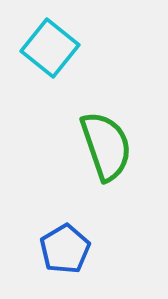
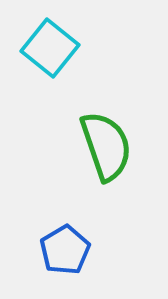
blue pentagon: moved 1 px down
